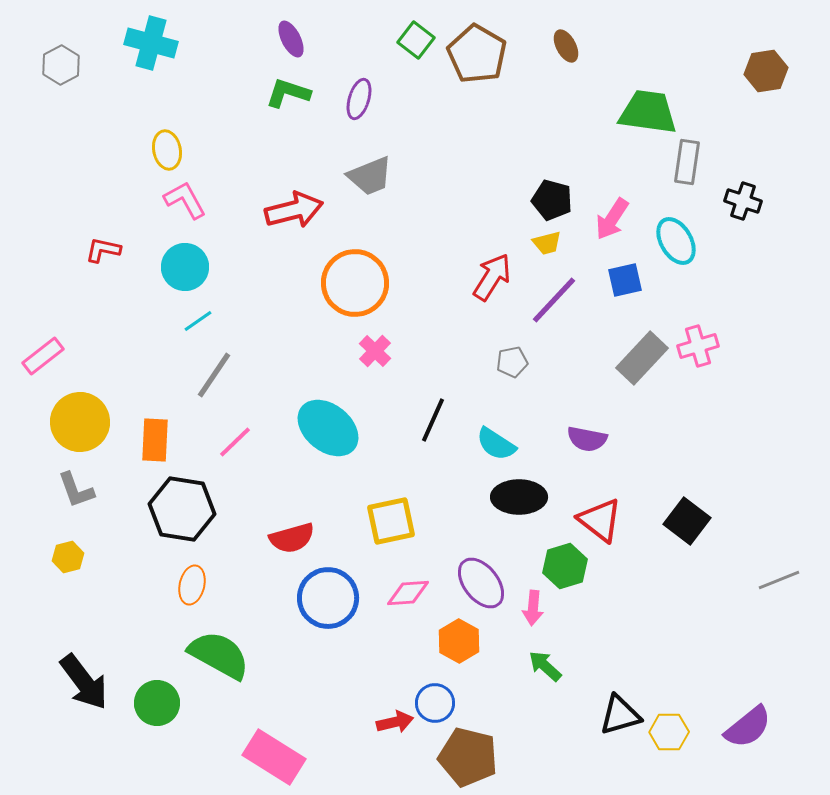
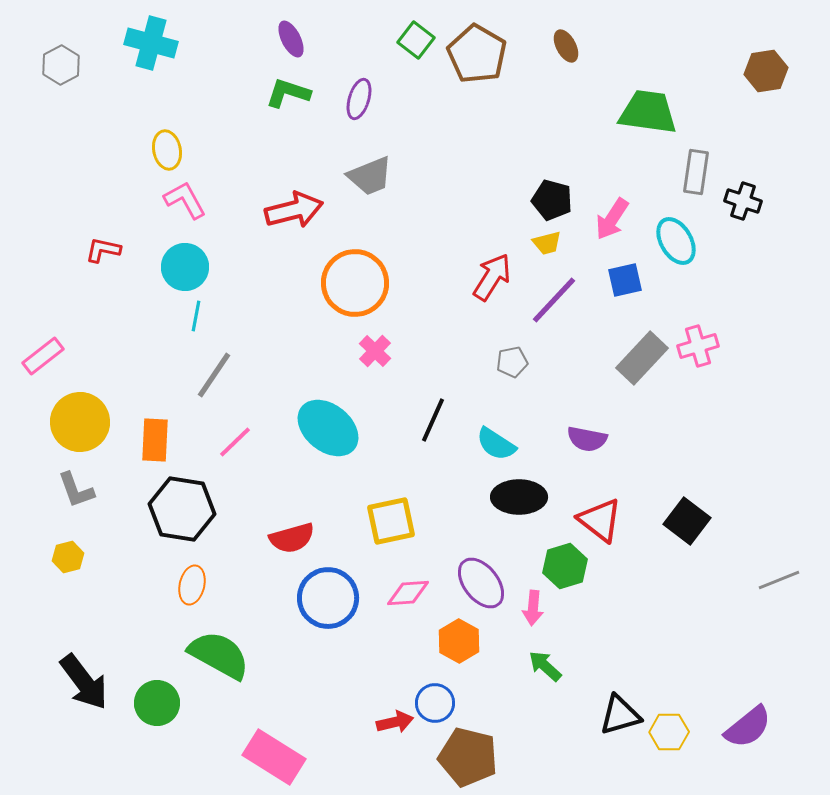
gray rectangle at (687, 162): moved 9 px right, 10 px down
cyan line at (198, 321): moved 2 px left, 5 px up; rotated 44 degrees counterclockwise
